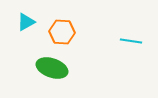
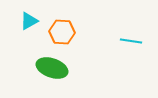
cyan triangle: moved 3 px right, 1 px up
